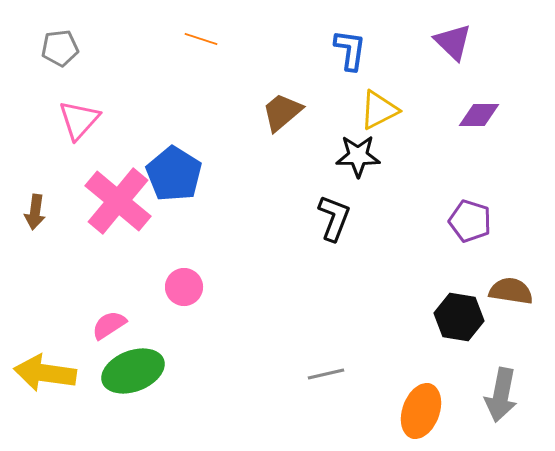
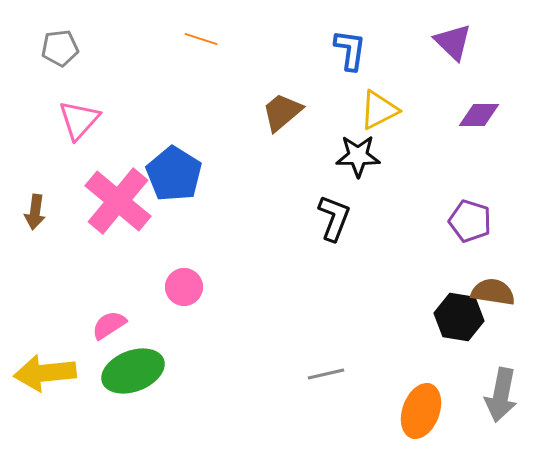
brown semicircle: moved 18 px left, 1 px down
yellow arrow: rotated 14 degrees counterclockwise
